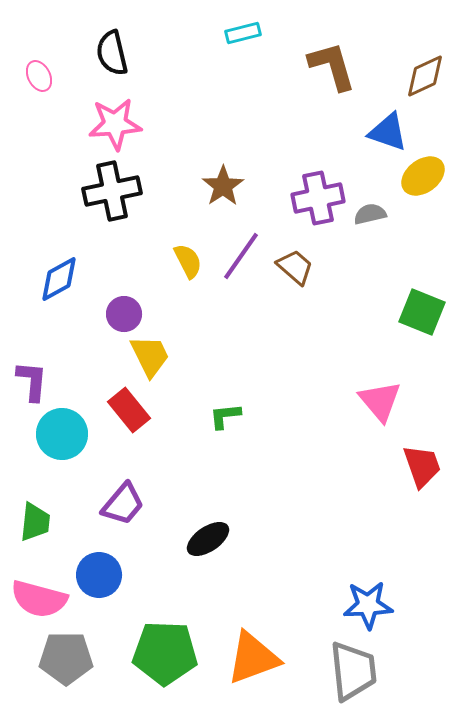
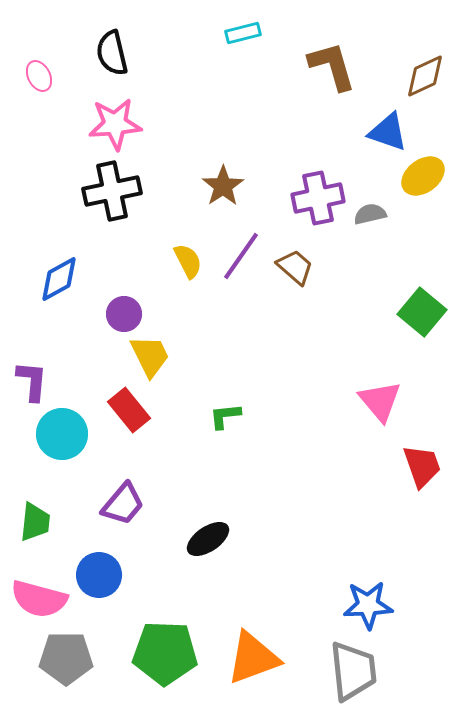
green square: rotated 18 degrees clockwise
